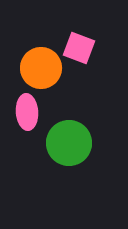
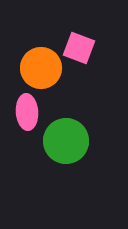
green circle: moved 3 px left, 2 px up
